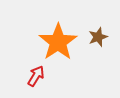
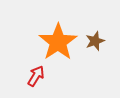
brown star: moved 3 px left, 4 px down
